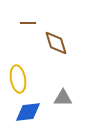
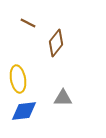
brown line: rotated 28 degrees clockwise
brown diamond: rotated 56 degrees clockwise
blue diamond: moved 4 px left, 1 px up
